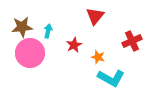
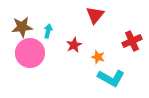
red triangle: moved 1 px up
